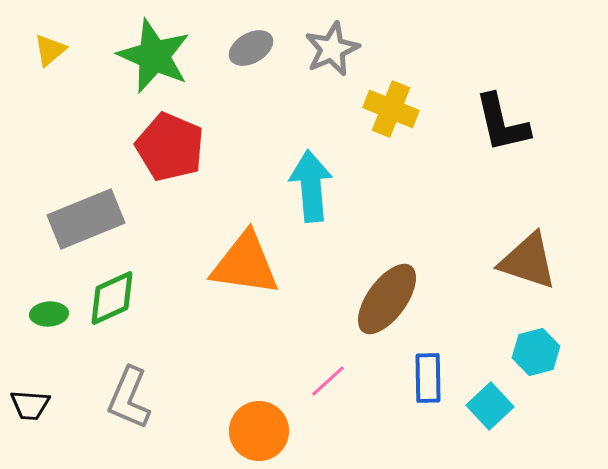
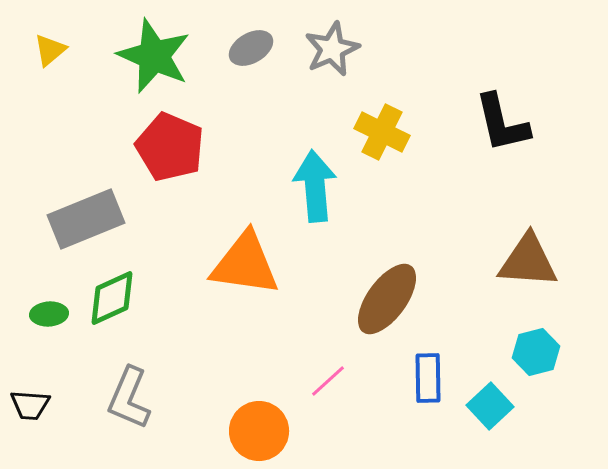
yellow cross: moved 9 px left, 23 px down; rotated 4 degrees clockwise
cyan arrow: moved 4 px right
brown triangle: rotated 14 degrees counterclockwise
